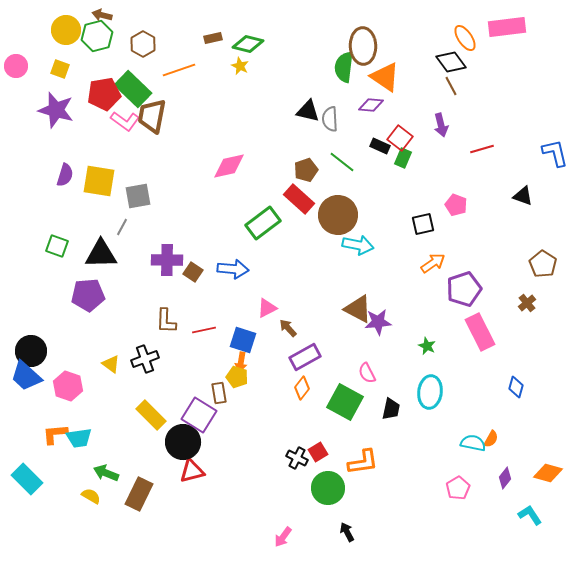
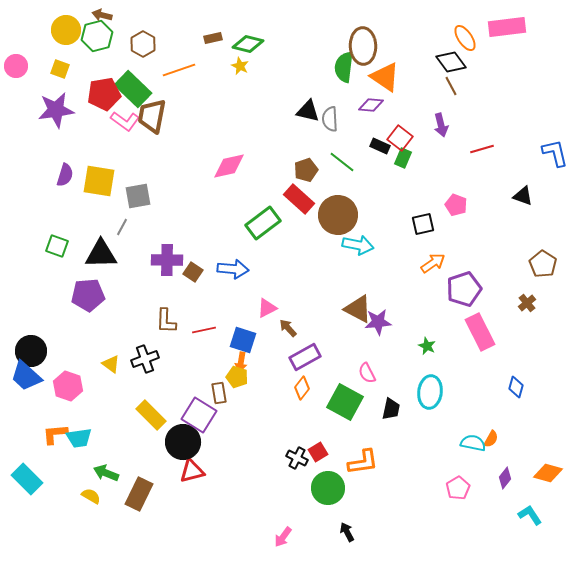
purple star at (56, 110): rotated 24 degrees counterclockwise
